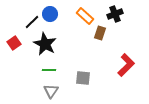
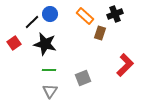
black star: rotated 15 degrees counterclockwise
red L-shape: moved 1 px left
gray square: rotated 28 degrees counterclockwise
gray triangle: moved 1 px left
